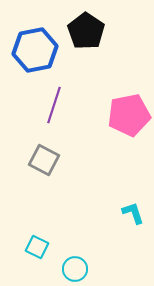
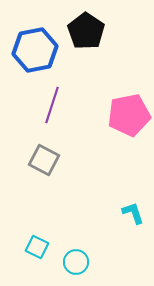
purple line: moved 2 px left
cyan circle: moved 1 px right, 7 px up
